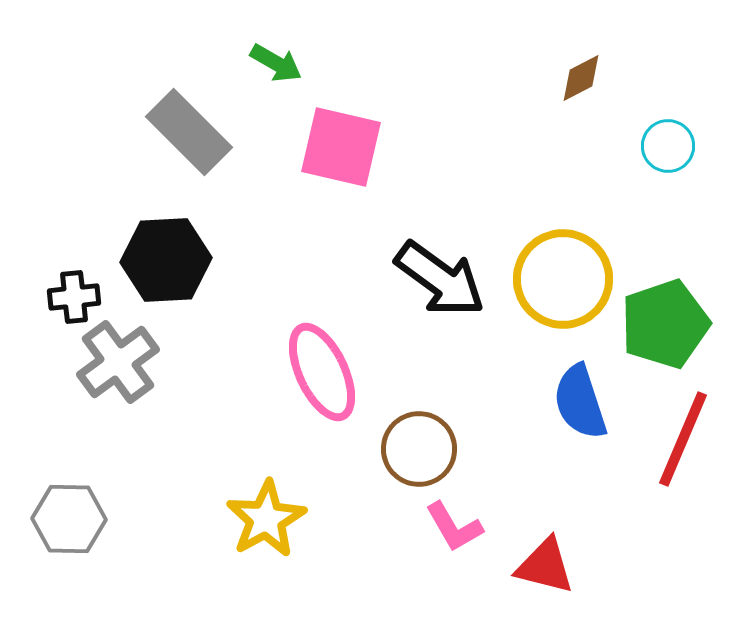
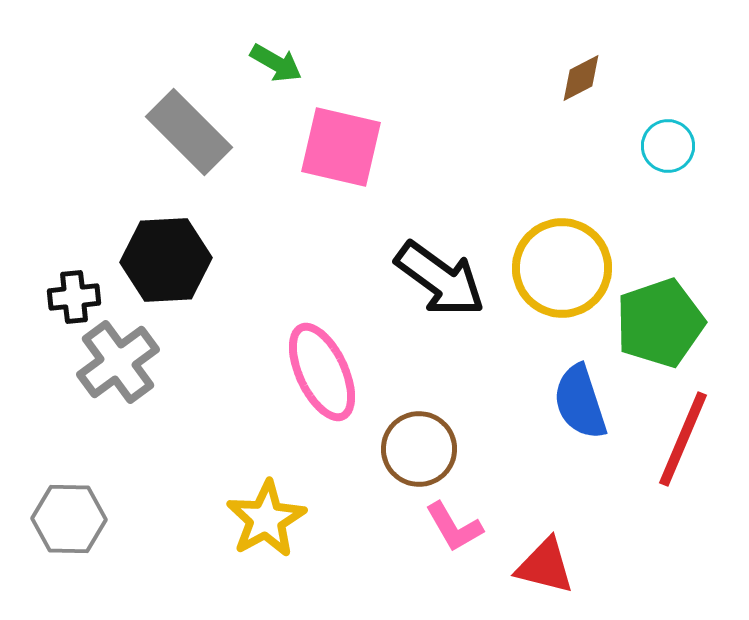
yellow circle: moved 1 px left, 11 px up
green pentagon: moved 5 px left, 1 px up
